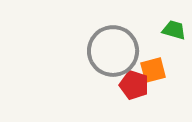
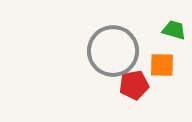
orange square: moved 9 px right, 5 px up; rotated 16 degrees clockwise
red pentagon: rotated 28 degrees counterclockwise
